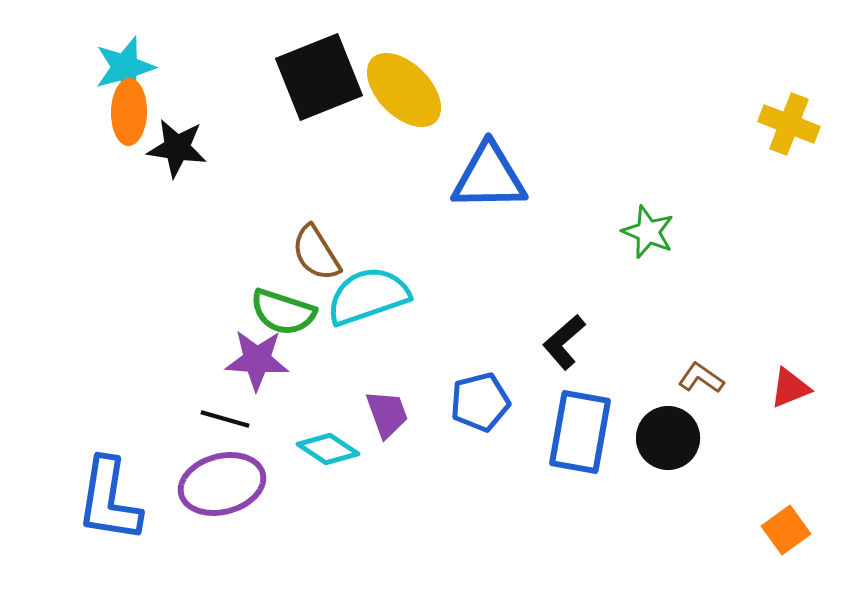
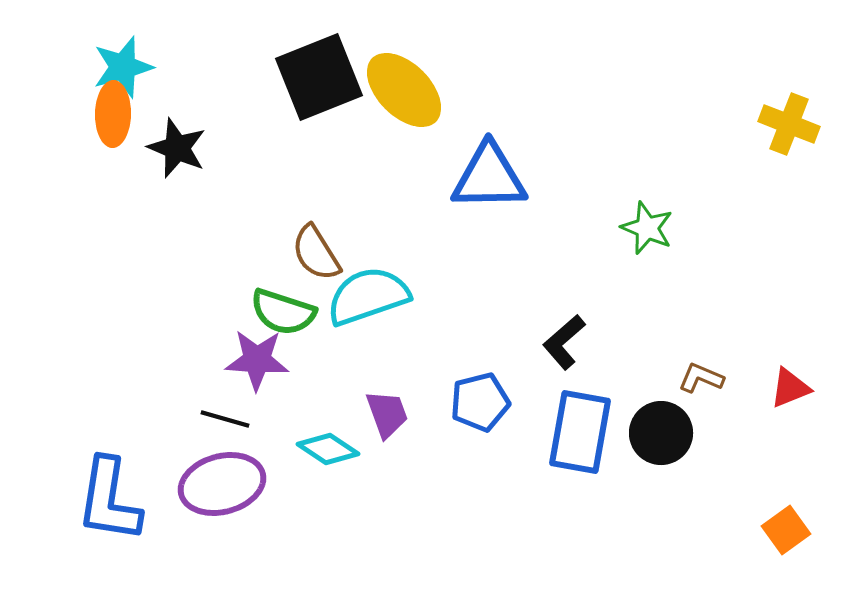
cyan star: moved 2 px left
orange ellipse: moved 16 px left, 2 px down
black star: rotated 14 degrees clockwise
green star: moved 1 px left, 4 px up
brown L-shape: rotated 12 degrees counterclockwise
black circle: moved 7 px left, 5 px up
